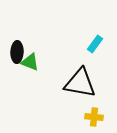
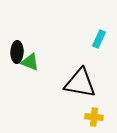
cyan rectangle: moved 4 px right, 5 px up; rotated 12 degrees counterclockwise
